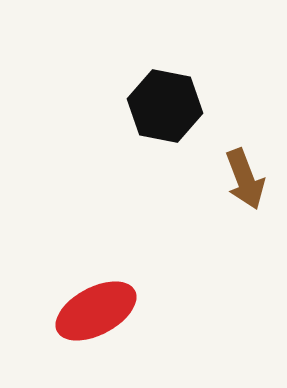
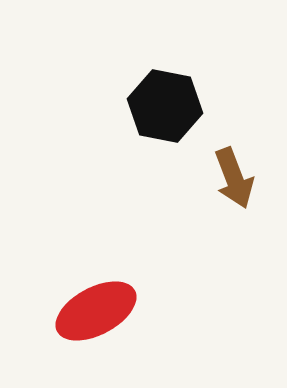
brown arrow: moved 11 px left, 1 px up
